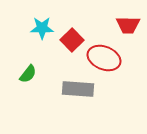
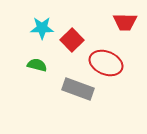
red trapezoid: moved 3 px left, 3 px up
red ellipse: moved 2 px right, 5 px down
green semicircle: moved 9 px right, 9 px up; rotated 114 degrees counterclockwise
gray rectangle: rotated 16 degrees clockwise
